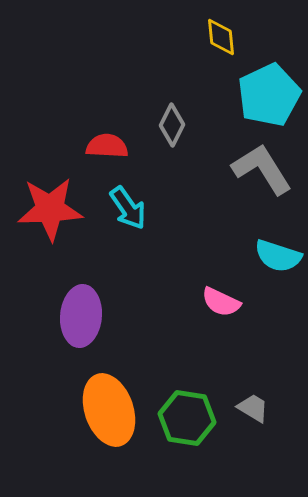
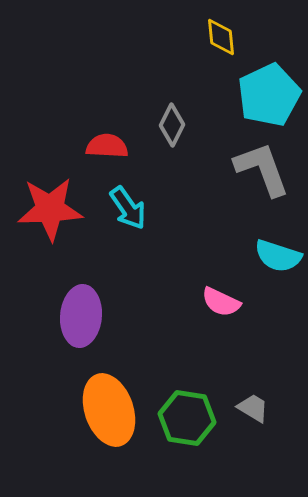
gray L-shape: rotated 12 degrees clockwise
